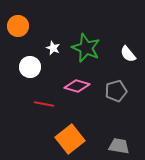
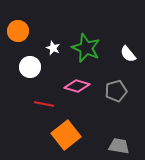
orange circle: moved 5 px down
orange square: moved 4 px left, 4 px up
